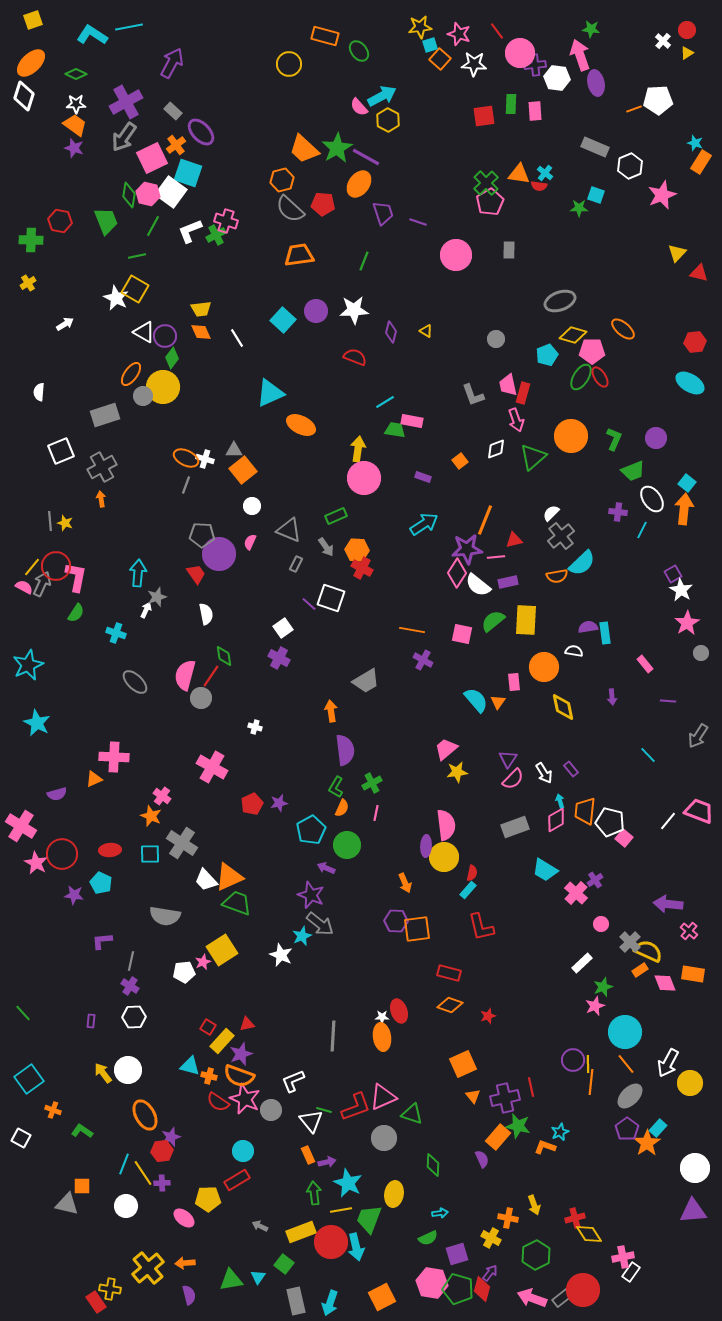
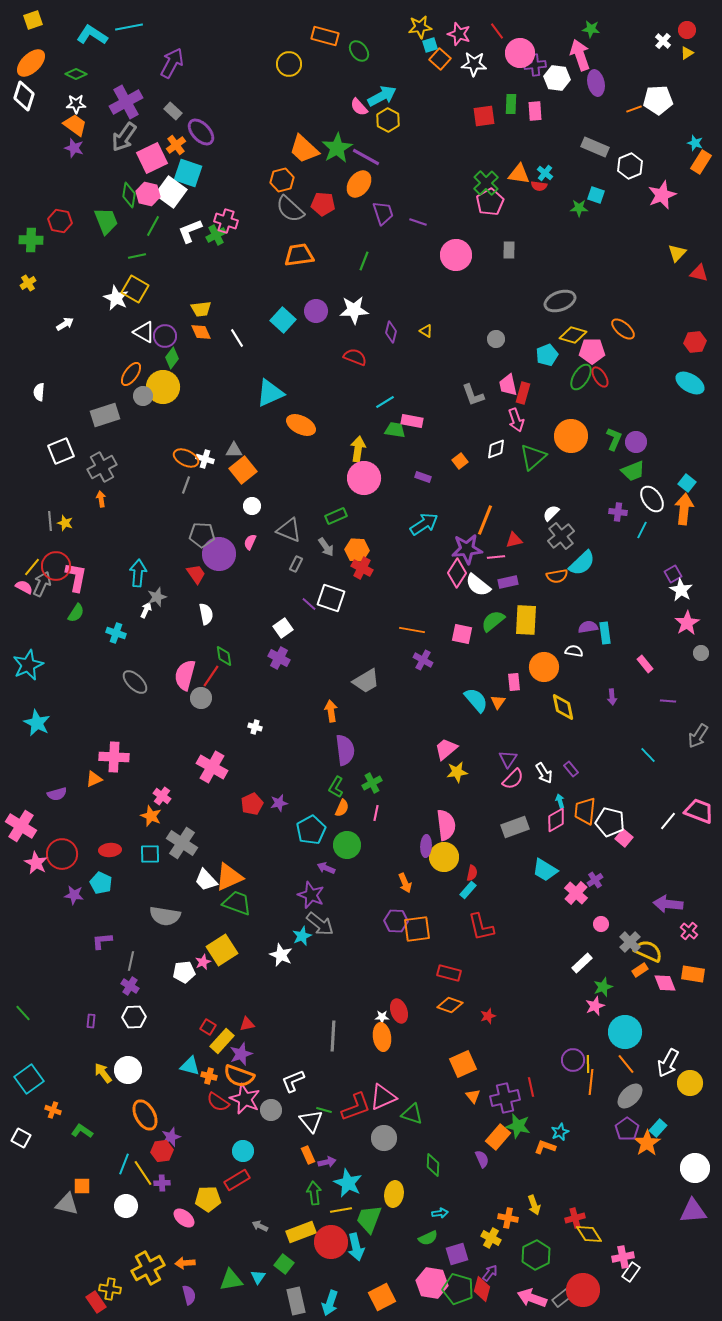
purple circle at (656, 438): moved 20 px left, 4 px down
yellow cross at (148, 1268): rotated 12 degrees clockwise
